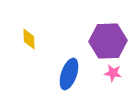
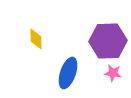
yellow diamond: moved 7 px right
blue ellipse: moved 1 px left, 1 px up
